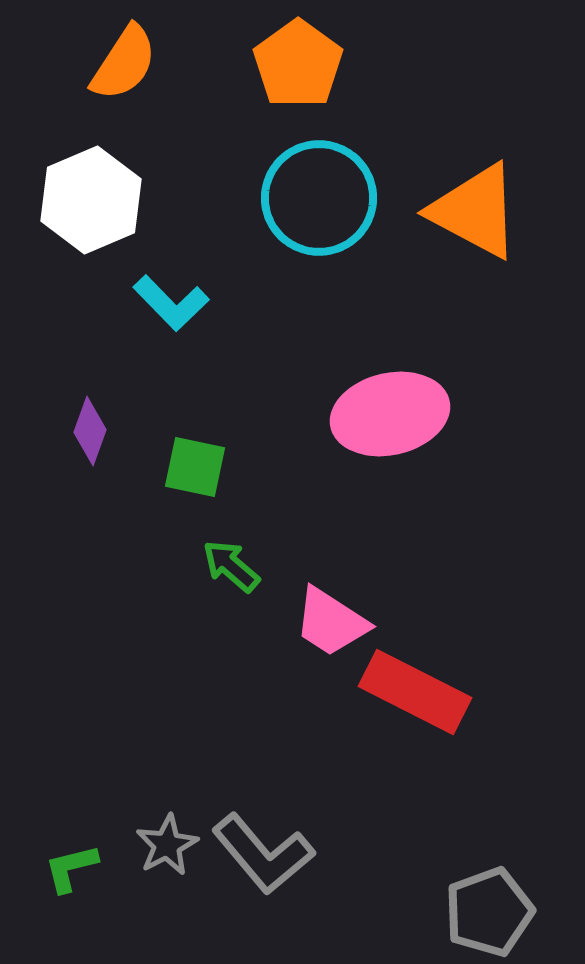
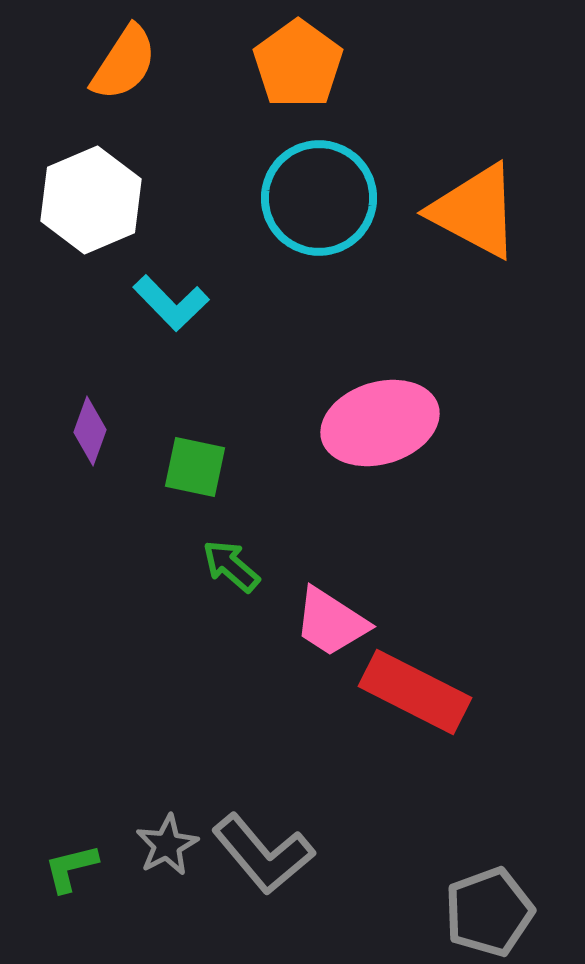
pink ellipse: moved 10 px left, 9 px down; rotated 4 degrees counterclockwise
